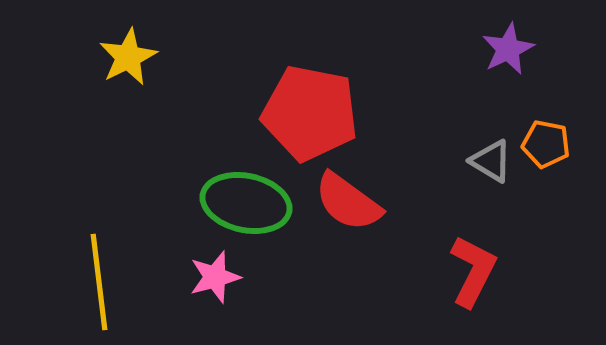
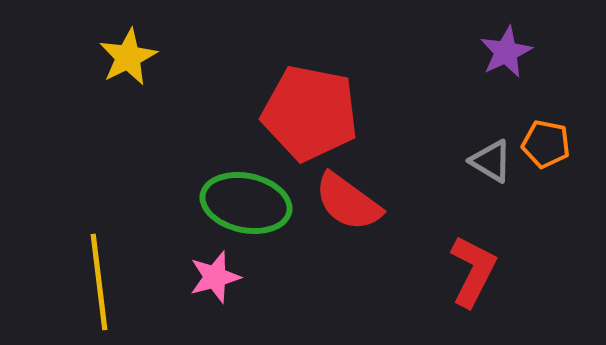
purple star: moved 2 px left, 3 px down
